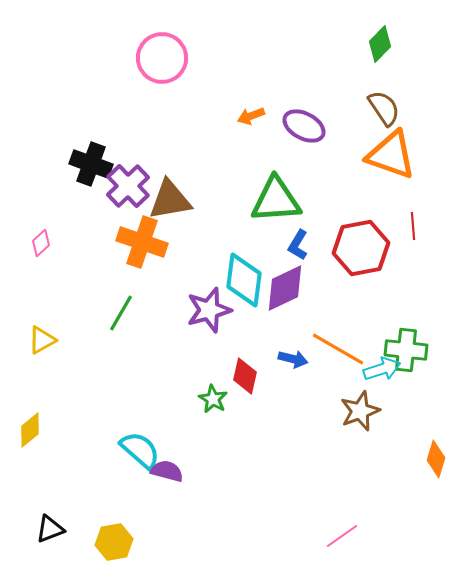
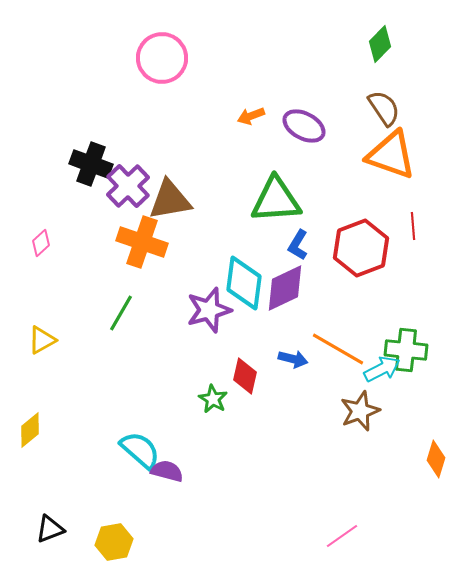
red hexagon: rotated 10 degrees counterclockwise
cyan diamond: moved 3 px down
cyan arrow: rotated 9 degrees counterclockwise
